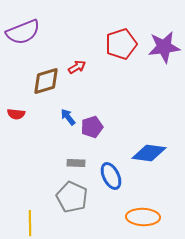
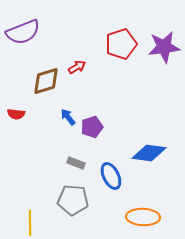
gray rectangle: rotated 18 degrees clockwise
gray pentagon: moved 1 px right, 3 px down; rotated 20 degrees counterclockwise
